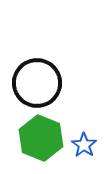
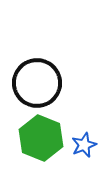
blue star: rotated 15 degrees clockwise
